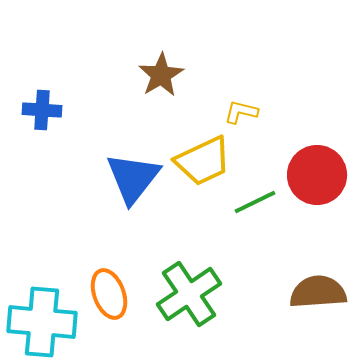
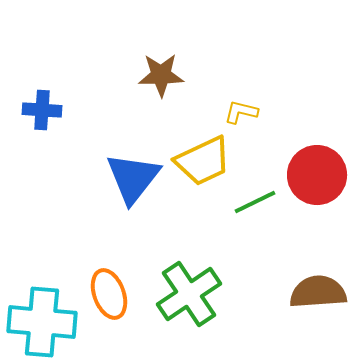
brown star: rotated 30 degrees clockwise
